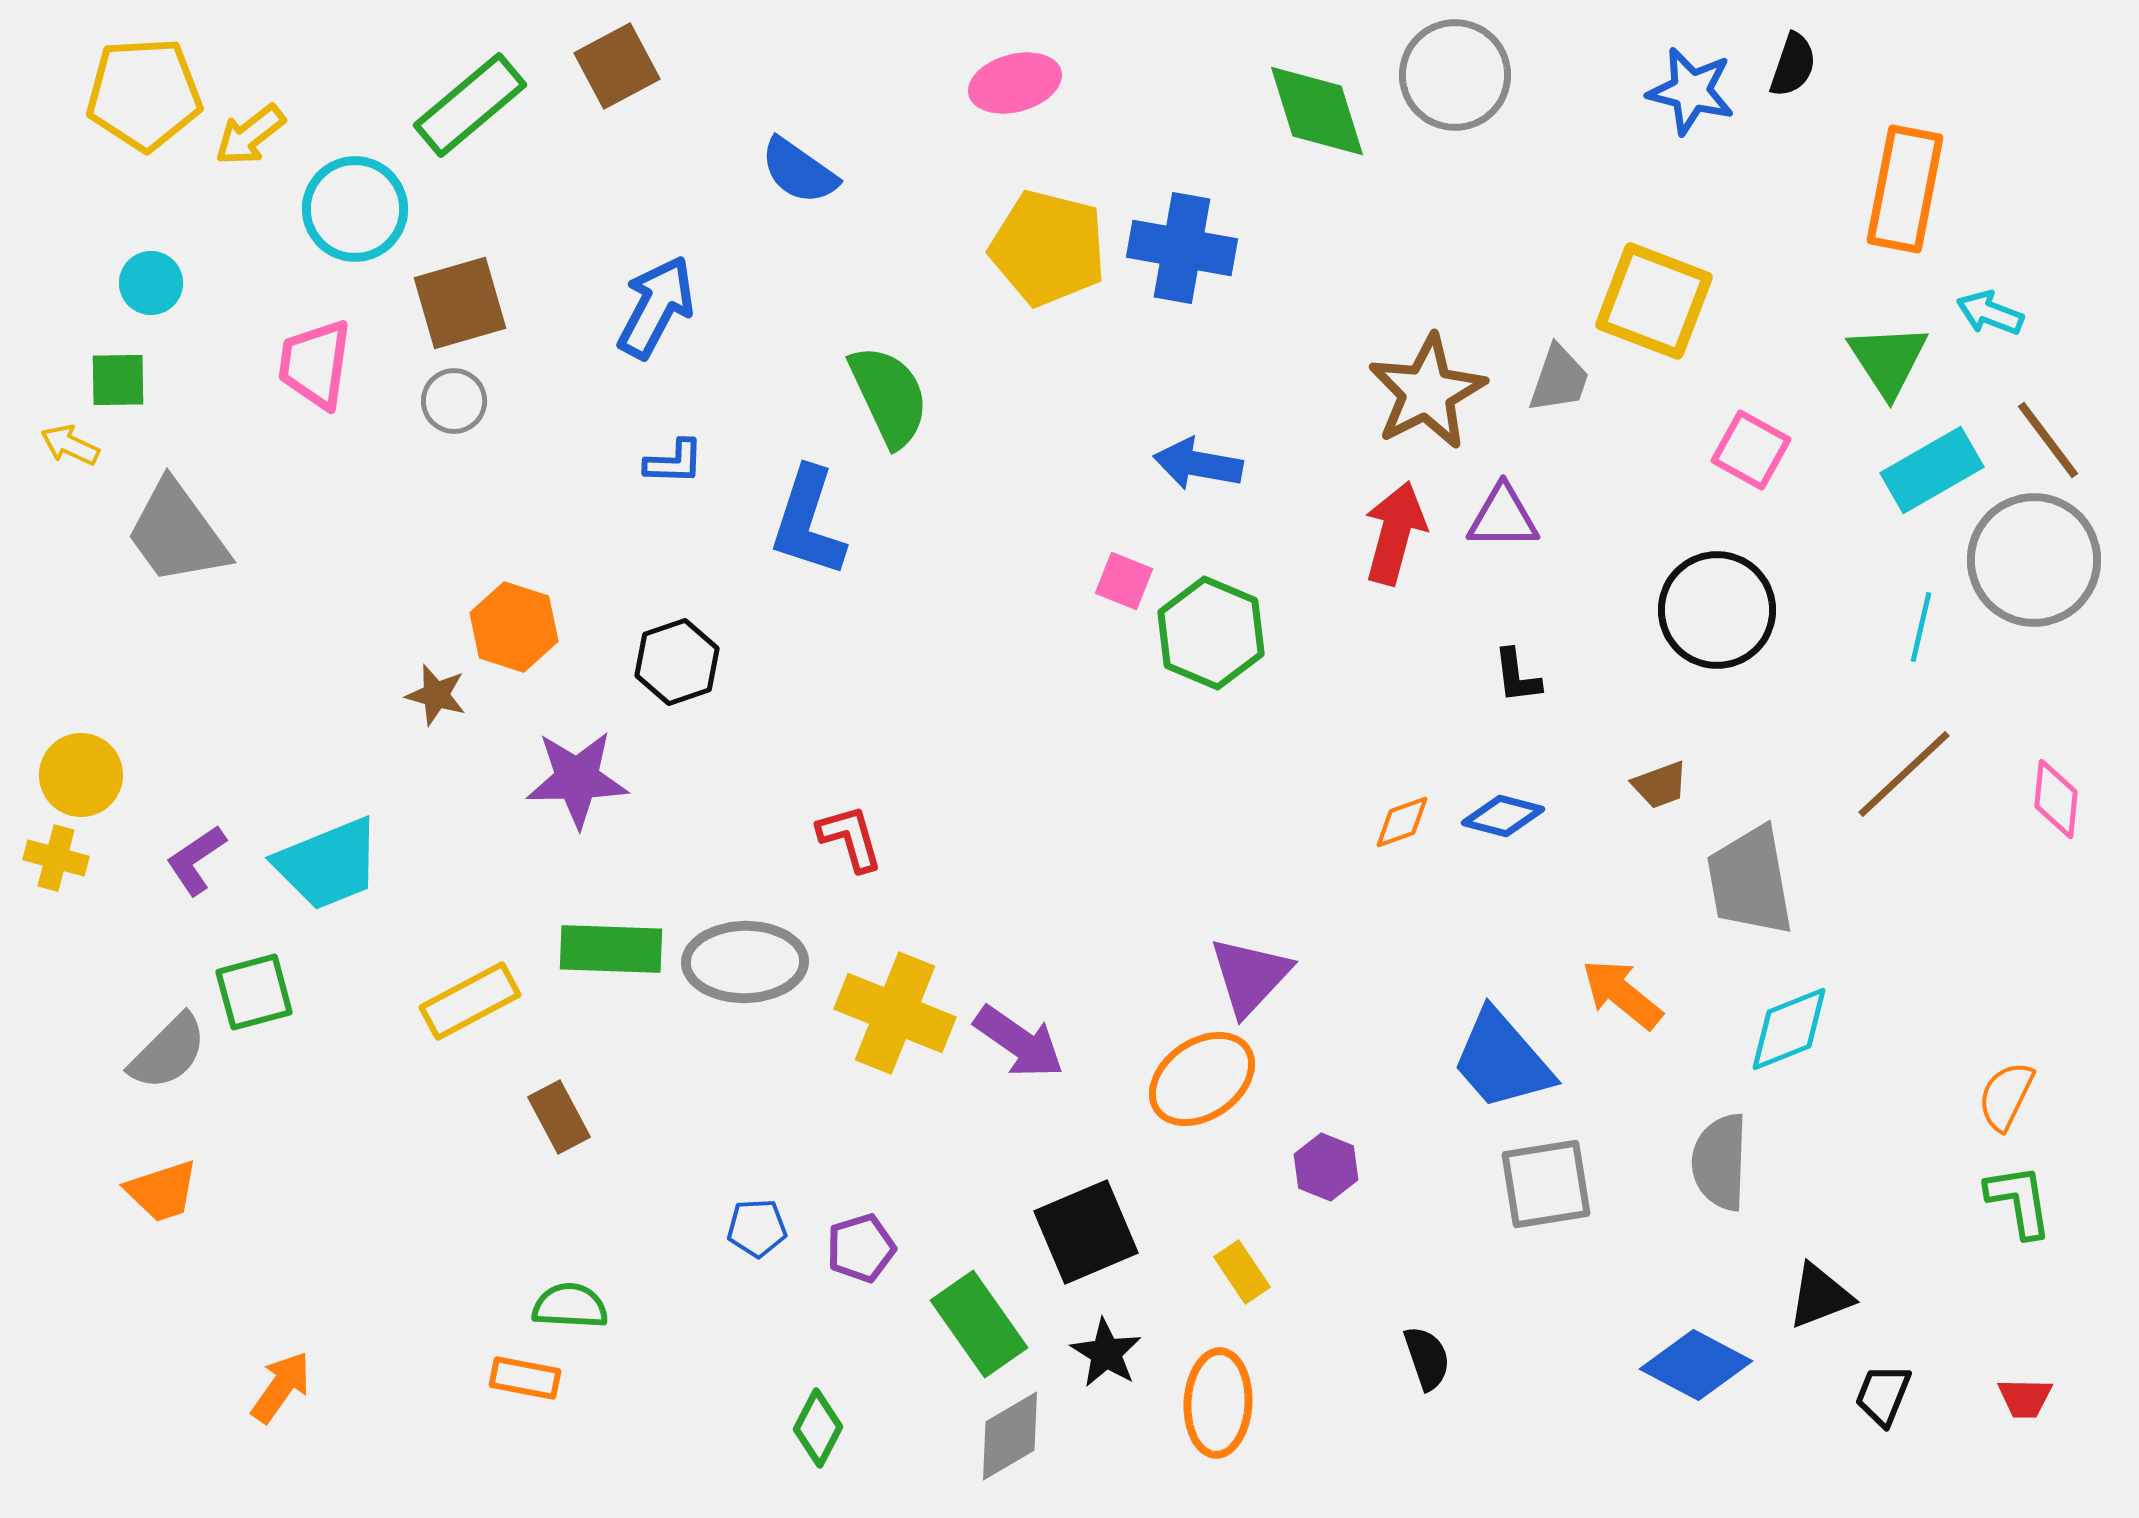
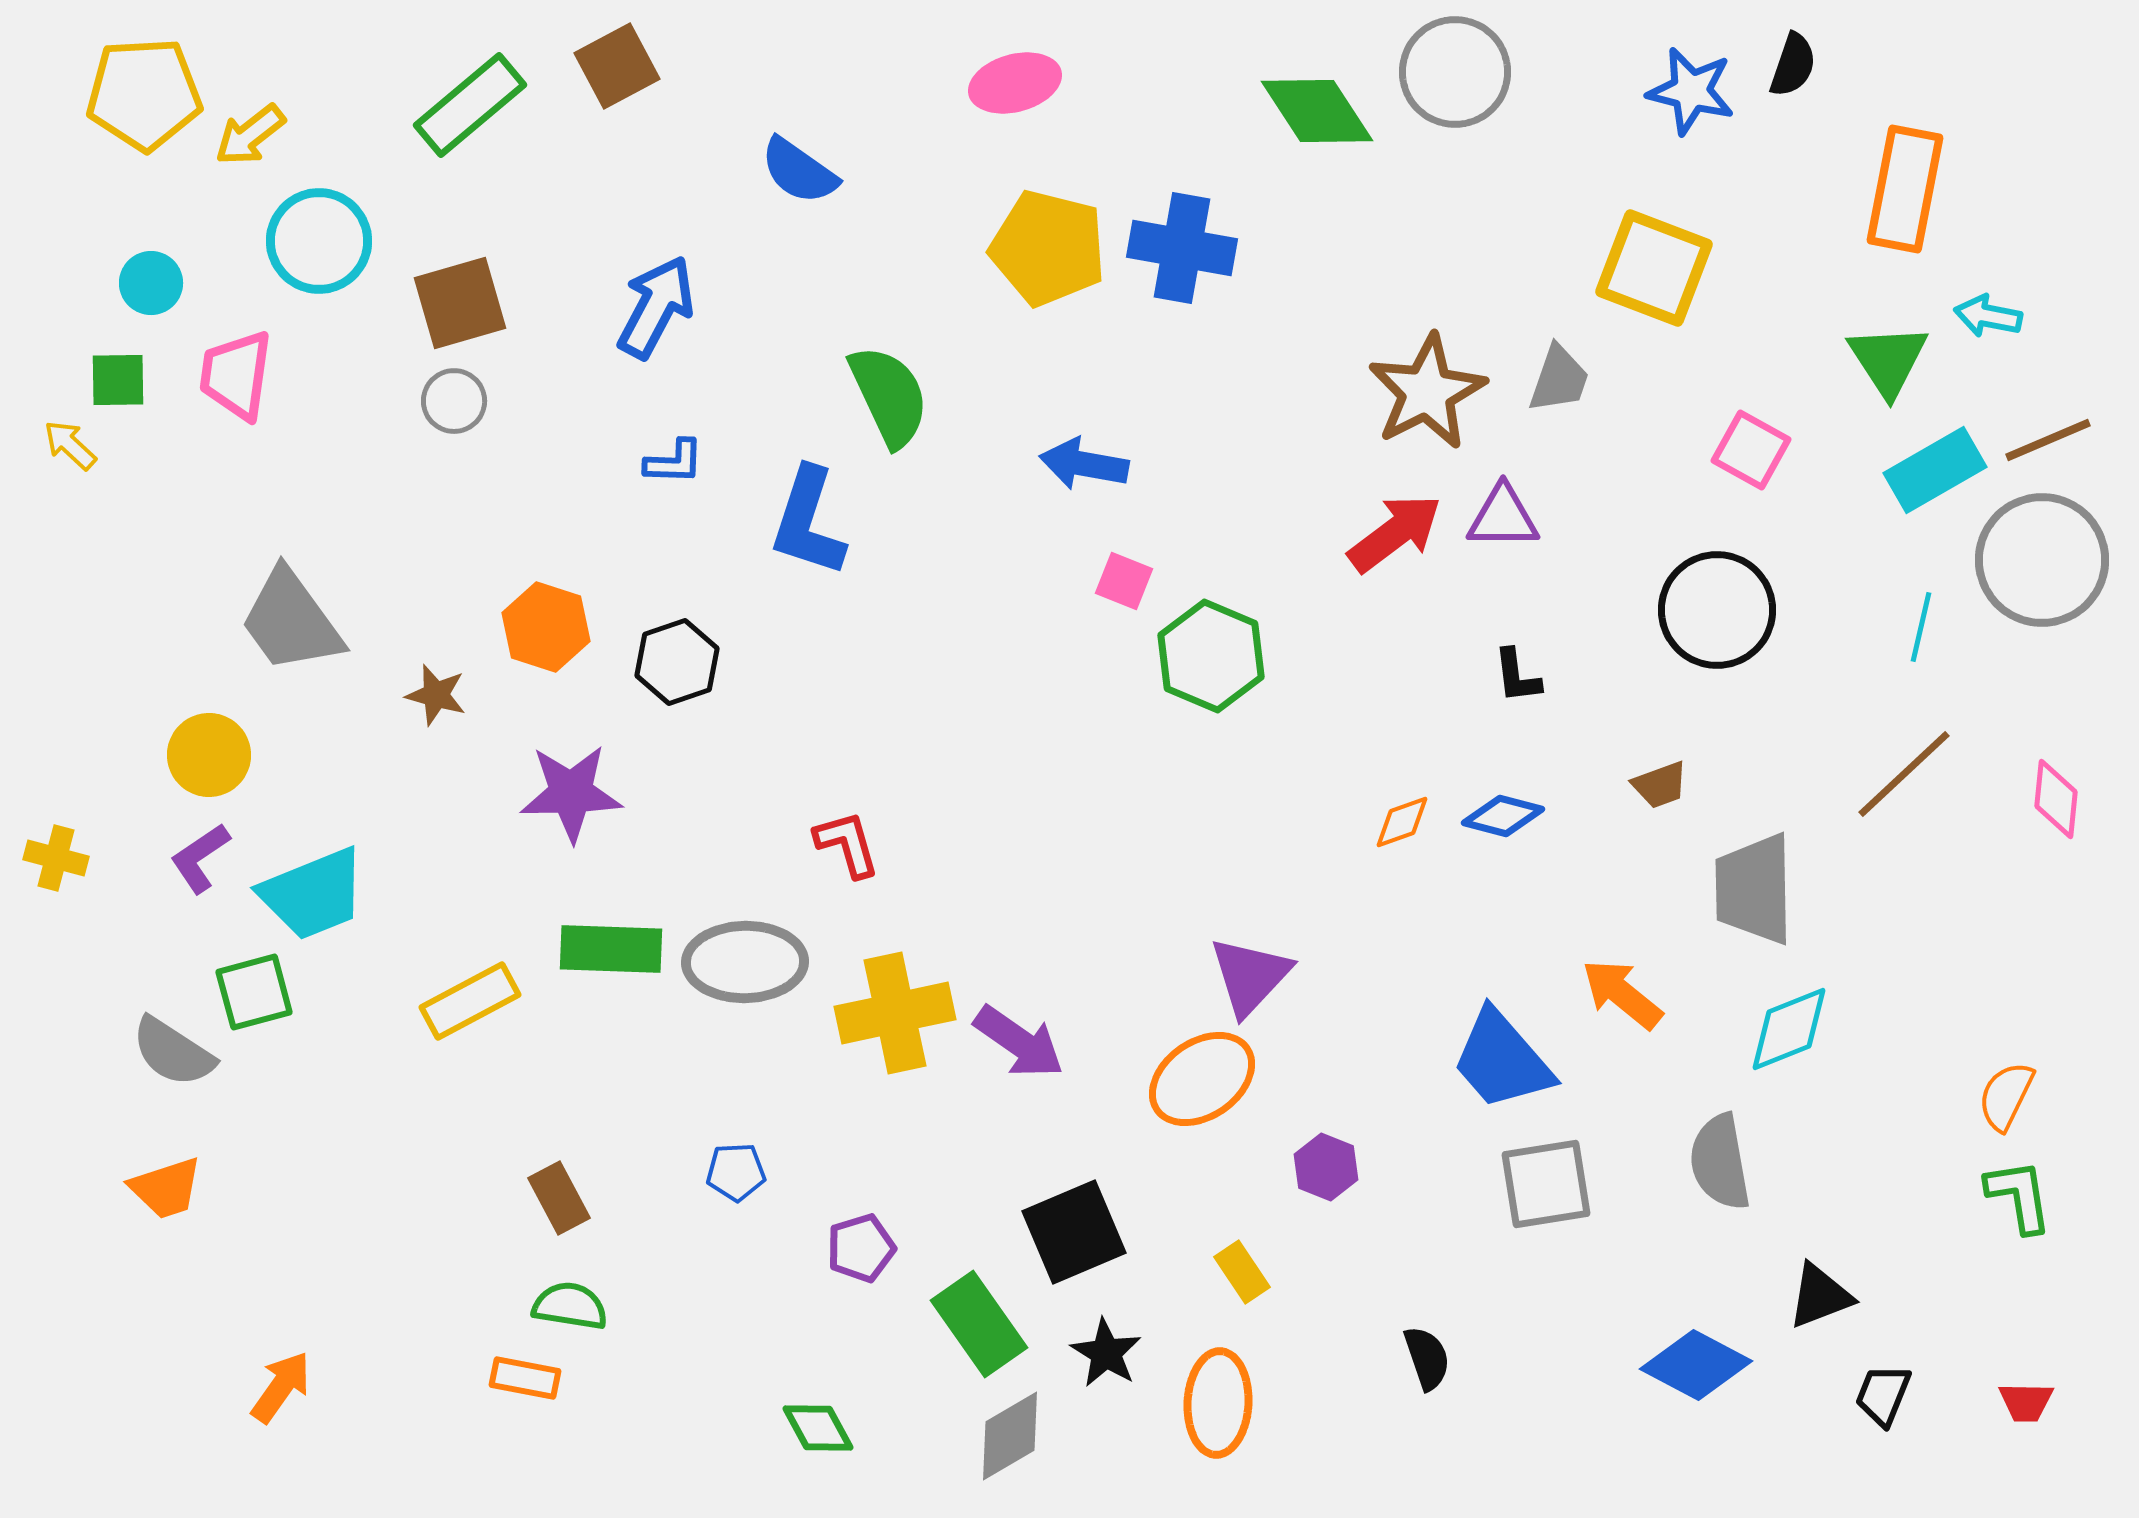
gray circle at (1455, 75): moved 3 px up
green diamond at (1317, 111): rotated 16 degrees counterclockwise
cyan circle at (355, 209): moved 36 px left, 32 px down
yellow square at (1654, 301): moved 33 px up
cyan arrow at (1990, 313): moved 2 px left, 3 px down; rotated 10 degrees counterclockwise
pink trapezoid at (315, 364): moved 79 px left, 11 px down
brown line at (2048, 440): rotated 76 degrees counterclockwise
yellow arrow at (70, 445): rotated 18 degrees clockwise
blue arrow at (1198, 464): moved 114 px left
cyan rectangle at (1932, 470): moved 3 px right
gray trapezoid at (177, 533): moved 114 px right, 88 px down
red arrow at (1395, 533): rotated 38 degrees clockwise
gray circle at (2034, 560): moved 8 px right
orange hexagon at (514, 627): moved 32 px right
green hexagon at (1211, 633): moved 23 px down
yellow circle at (81, 775): moved 128 px right, 20 px up
purple star at (577, 779): moved 6 px left, 14 px down
red L-shape at (850, 838): moved 3 px left, 6 px down
purple L-shape at (196, 860): moved 4 px right, 2 px up
cyan trapezoid at (328, 864): moved 15 px left, 30 px down
gray trapezoid at (1750, 881): moved 4 px right, 8 px down; rotated 9 degrees clockwise
yellow cross at (895, 1013): rotated 34 degrees counterclockwise
gray semicircle at (168, 1052): moved 5 px right; rotated 78 degrees clockwise
brown rectangle at (559, 1117): moved 81 px down
gray semicircle at (1720, 1162): rotated 12 degrees counterclockwise
orange trapezoid at (162, 1191): moved 4 px right, 3 px up
green L-shape at (2019, 1201): moved 5 px up
blue pentagon at (757, 1228): moved 21 px left, 56 px up
black square at (1086, 1232): moved 12 px left
green semicircle at (570, 1306): rotated 6 degrees clockwise
red trapezoid at (2025, 1398): moved 1 px right, 4 px down
green diamond at (818, 1428): rotated 56 degrees counterclockwise
